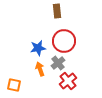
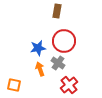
brown rectangle: rotated 16 degrees clockwise
gray cross: rotated 16 degrees counterclockwise
red cross: moved 1 px right, 4 px down
